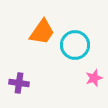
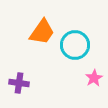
pink star: rotated 12 degrees counterclockwise
